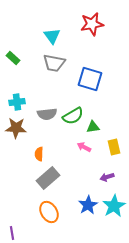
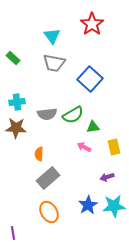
red star: rotated 25 degrees counterclockwise
blue square: rotated 25 degrees clockwise
green semicircle: moved 1 px up
cyan star: rotated 25 degrees clockwise
purple line: moved 1 px right
